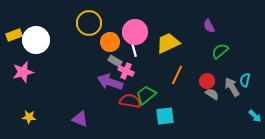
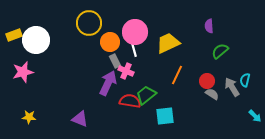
purple semicircle: rotated 24 degrees clockwise
gray rectangle: rotated 32 degrees clockwise
purple arrow: moved 2 px left, 1 px down; rotated 95 degrees clockwise
